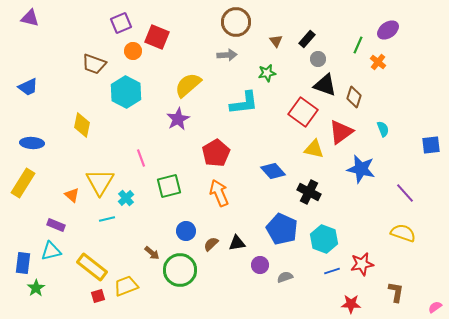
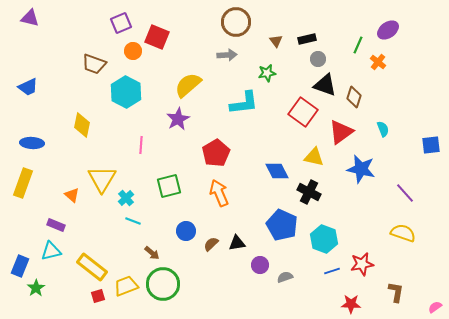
black rectangle at (307, 39): rotated 36 degrees clockwise
yellow triangle at (314, 149): moved 8 px down
pink line at (141, 158): moved 13 px up; rotated 24 degrees clockwise
blue diamond at (273, 171): moved 4 px right; rotated 15 degrees clockwise
yellow triangle at (100, 182): moved 2 px right, 3 px up
yellow rectangle at (23, 183): rotated 12 degrees counterclockwise
cyan line at (107, 219): moved 26 px right, 2 px down; rotated 35 degrees clockwise
blue pentagon at (282, 229): moved 4 px up
blue rectangle at (23, 263): moved 3 px left, 3 px down; rotated 15 degrees clockwise
green circle at (180, 270): moved 17 px left, 14 px down
